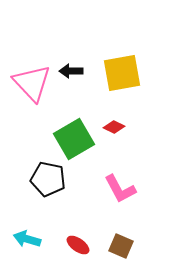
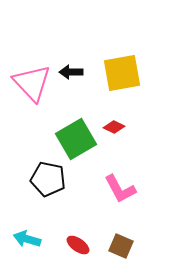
black arrow: moved 1 px down
green square: moved 2 px right
